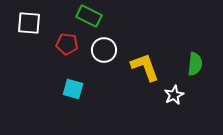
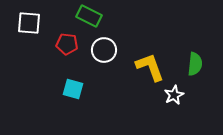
yellow L-shape: moved 5 px right
